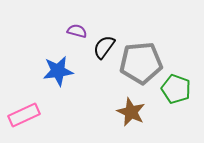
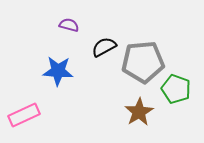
purple semicircle: moved 8 px left, 6 px up
black semicircle: rotated 25 degrees clockwise
gray pentagon: moved 2 px right, 1 px up
blue star: rotated 12 degrees clockwise
brown star: moved 8 px right; rotated 16 degrees clockwise
